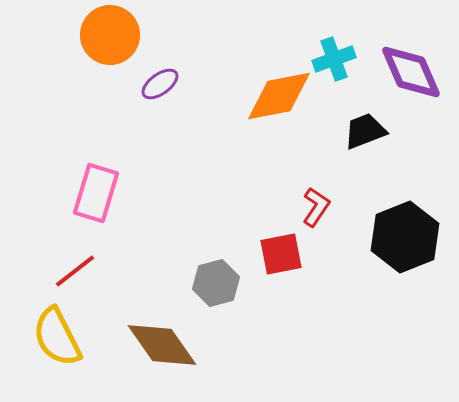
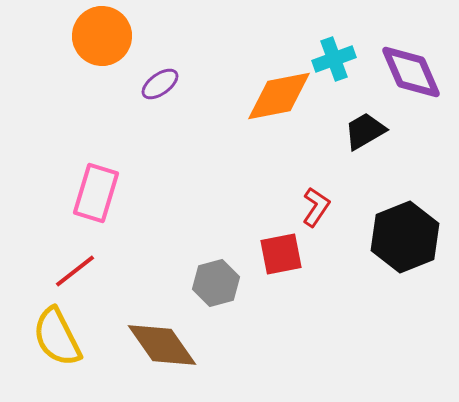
orange circle: moved 8 px left, 1 px down
black trapezoid: rotated 9 degrees counterclockwise
